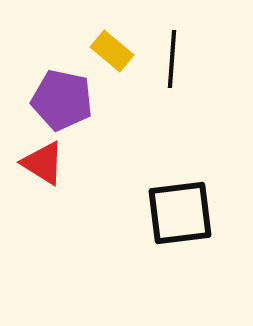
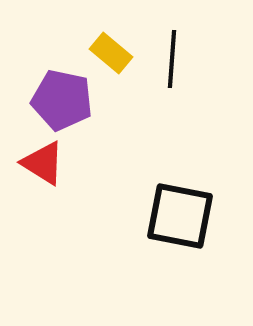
yellow rectangle: moved 1 px left, 2 px down
black square: moved 3 px down; rotated 18 degrees clockwise
